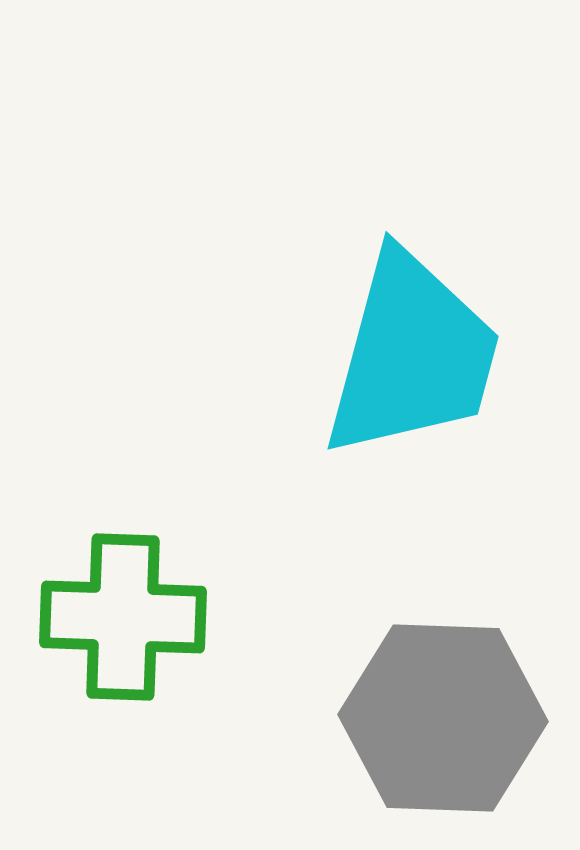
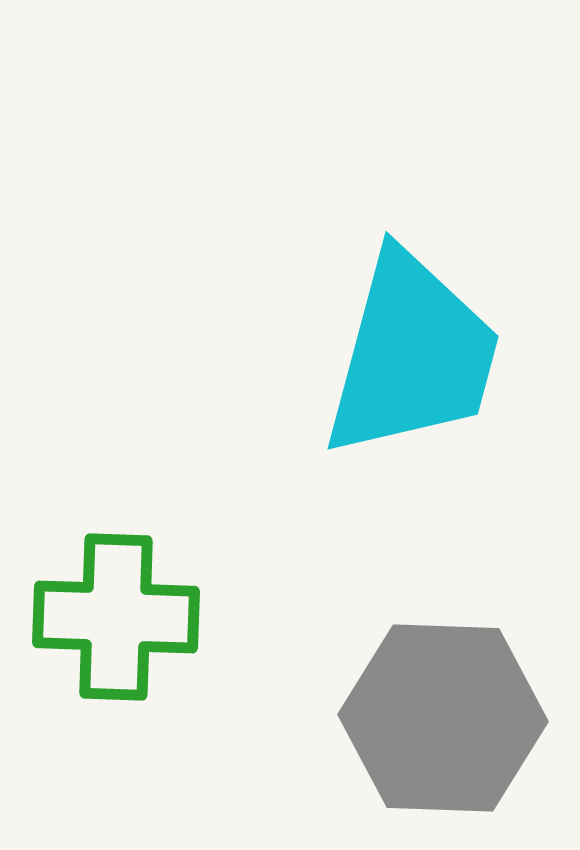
green cross: moved 7 px left
